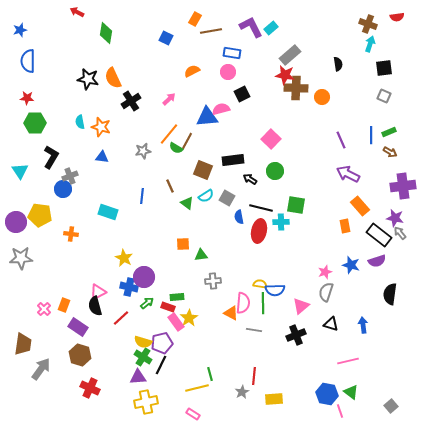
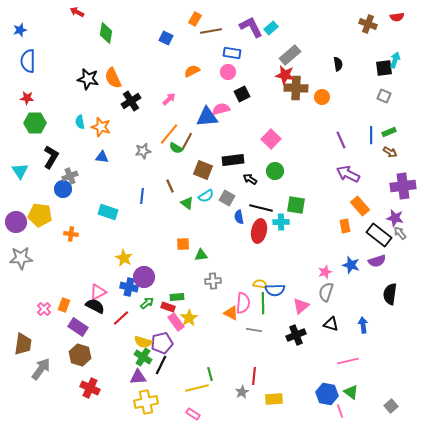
cyan arrow at (370, 44): moved 25 px right, 16 px down
black semicircle at (95, 306): rotated 132 degrees clockwise
